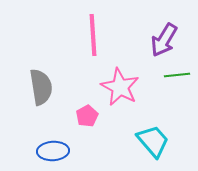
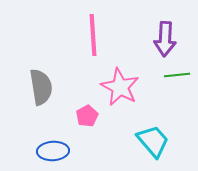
purple arrow: moved 1 px right, 1 px up; rotated 28 degrees counterclockwise
